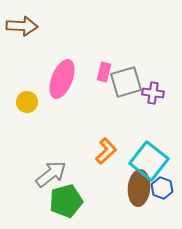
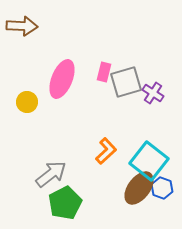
purple cross: rotated 25 degrees clockwise
brown ellipse: rotated 32 degrees clockwise
green pentagon: moved 1 px left, 2 px down; rotated 12 degrees counterclockwise
